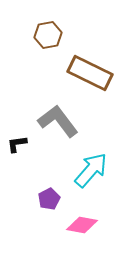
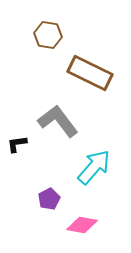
brown hexagon: rotated 20 degrees clockwise
cyan arrow: moved 3 px right, 3 px up
